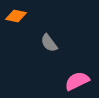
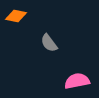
pink semicircle: rotated 15 degrees clockwise
